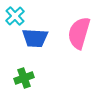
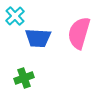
blue trapezoid: moved 3 px right
